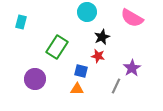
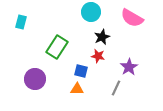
cyan circle: moved 4 px right
purple star: moved 3 px left, 1 px up
gray line: moved 2 px down
